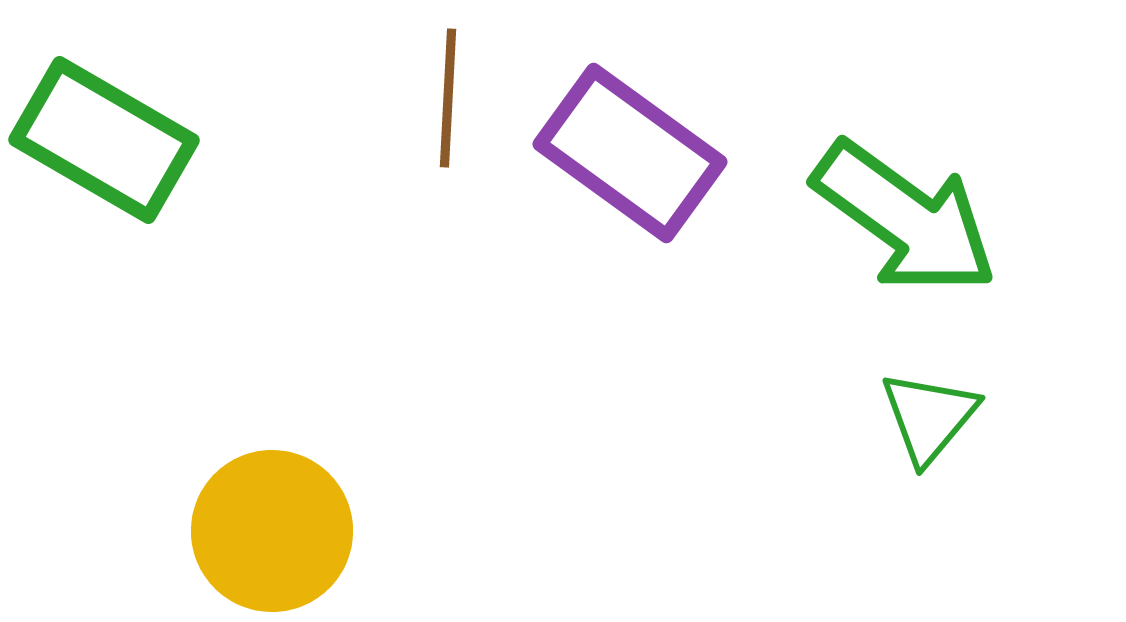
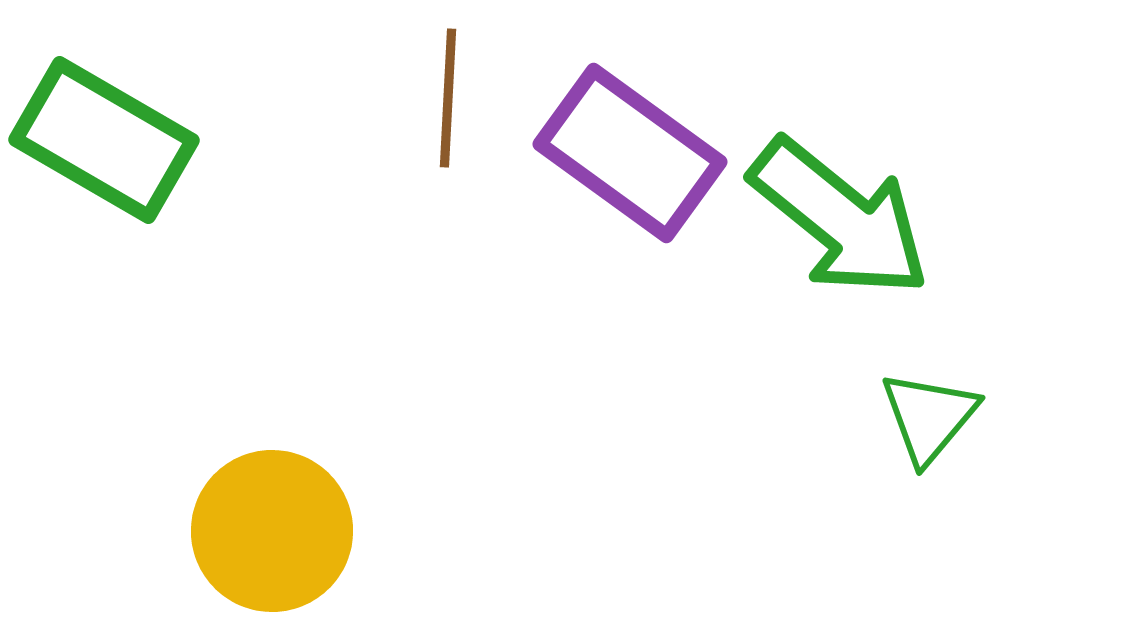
green arrow: moved 65 px left; rotated 3 degrees clockwise
